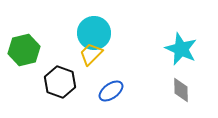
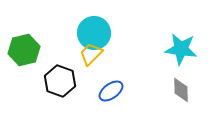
cyan star: rotated 16 degrees counterclockwise
black hexagon: moved 1 px up
